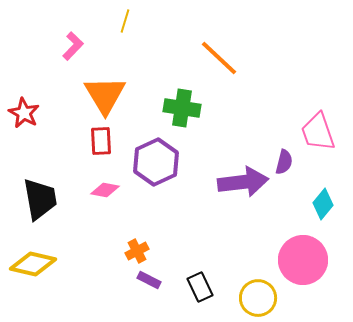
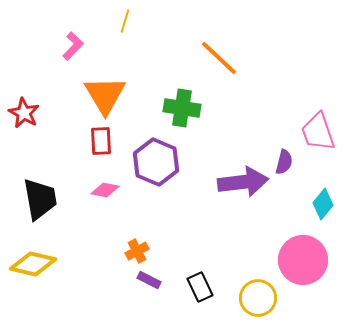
purple hexagon: rotated 12 degrees counterclockwise
